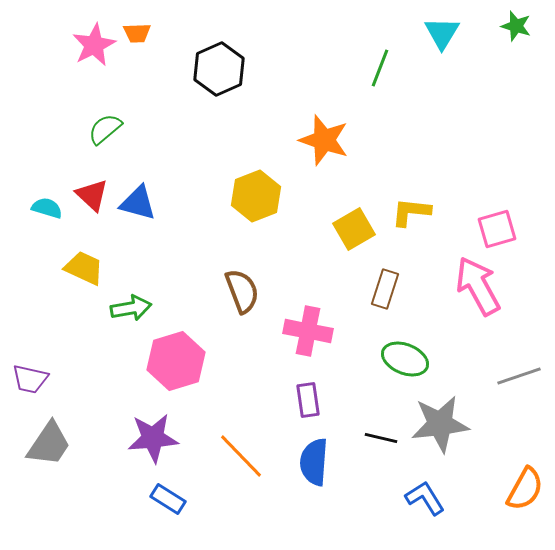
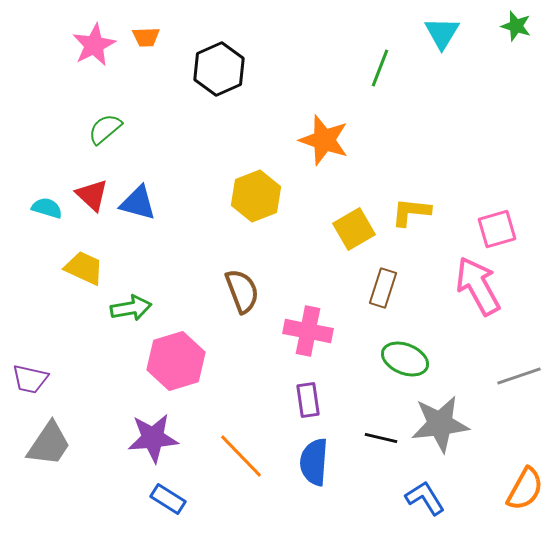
orange trapezoid: moved 9 px right, 4 px down
brown rectangle: moved 2 px left, 1 px up
